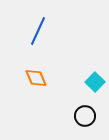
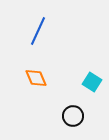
cyan square: moved 3 px left; rotated 12 degrees counterclockwise
black circle: moved 12 px left
